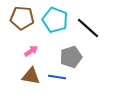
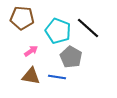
cyan pentagon: moved 3 px right, 11 px down
gray pentagon: rotated 25 degrees counterclockwise
